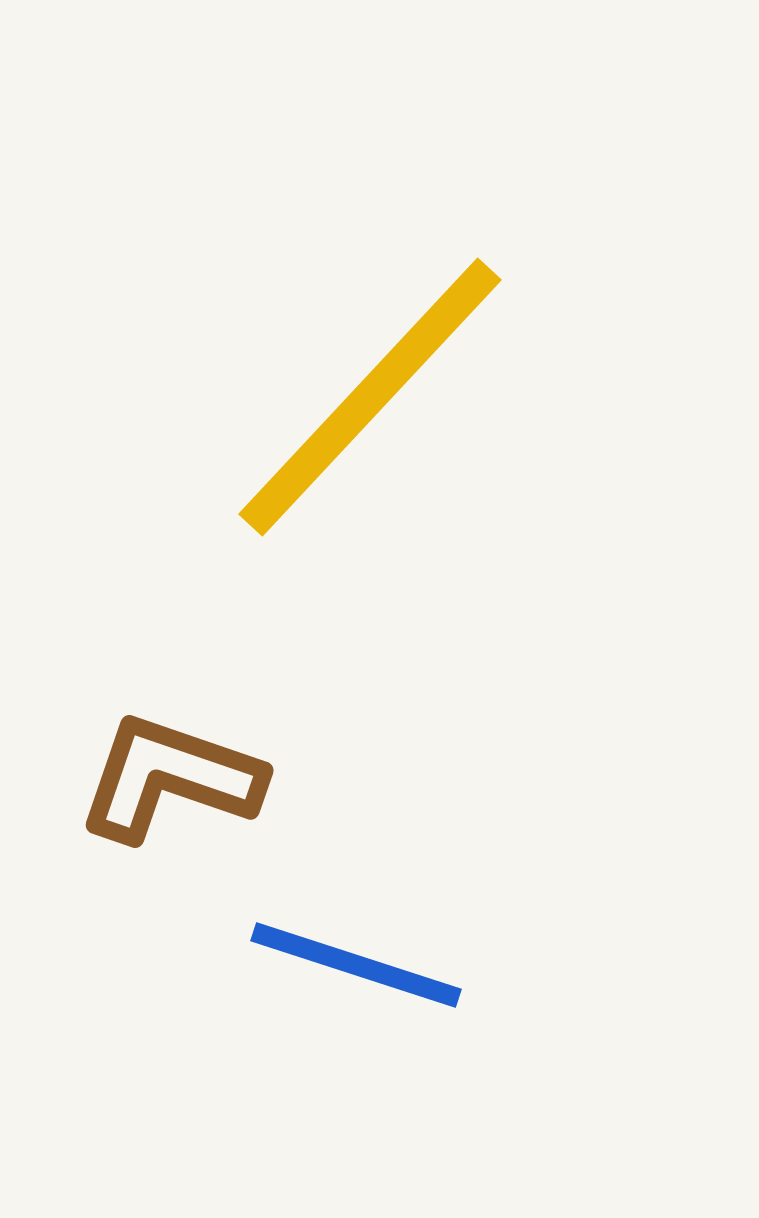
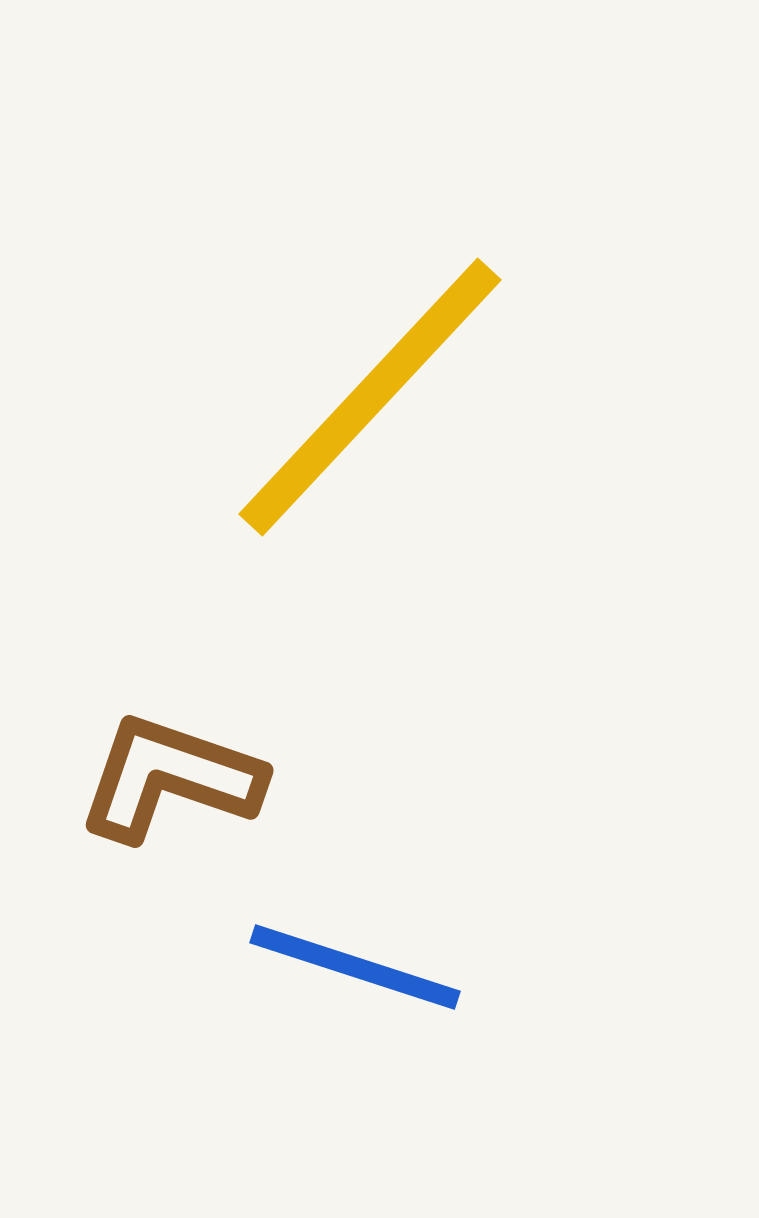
blue line: moved 1 px left, 2 px down
